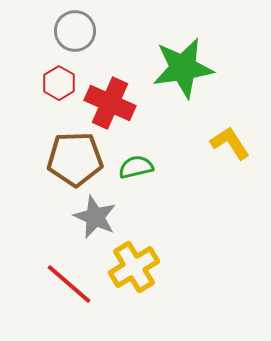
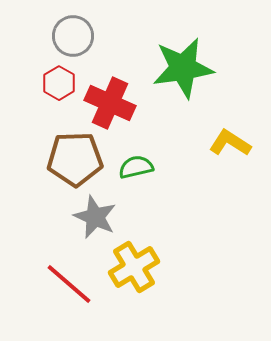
gray circle: moved 2 px left, 5 px down
yellow L-shape: rotated 24 degrees counterclockwise
